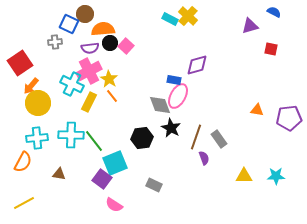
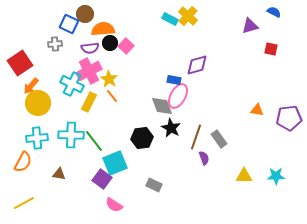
gray cross at (55, 42): moved 2 px down
gray diamond at (160, 105): moved 2 px right, 1 px down
